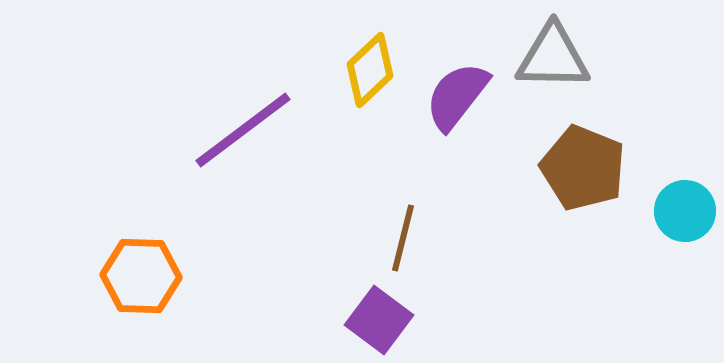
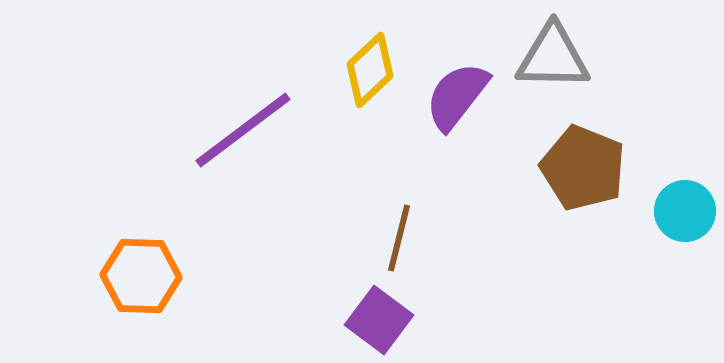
brown line: moved 4 px left
